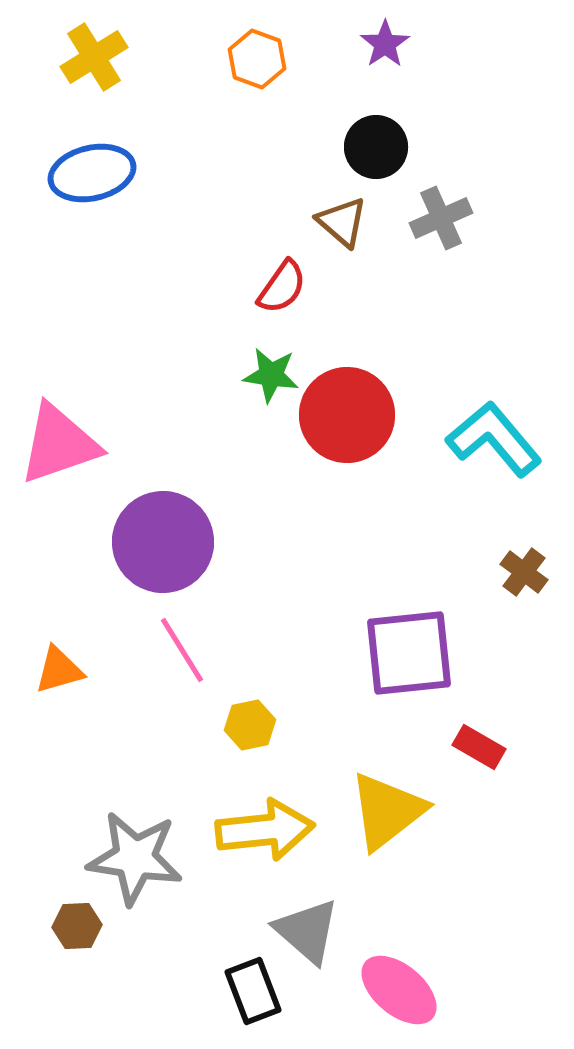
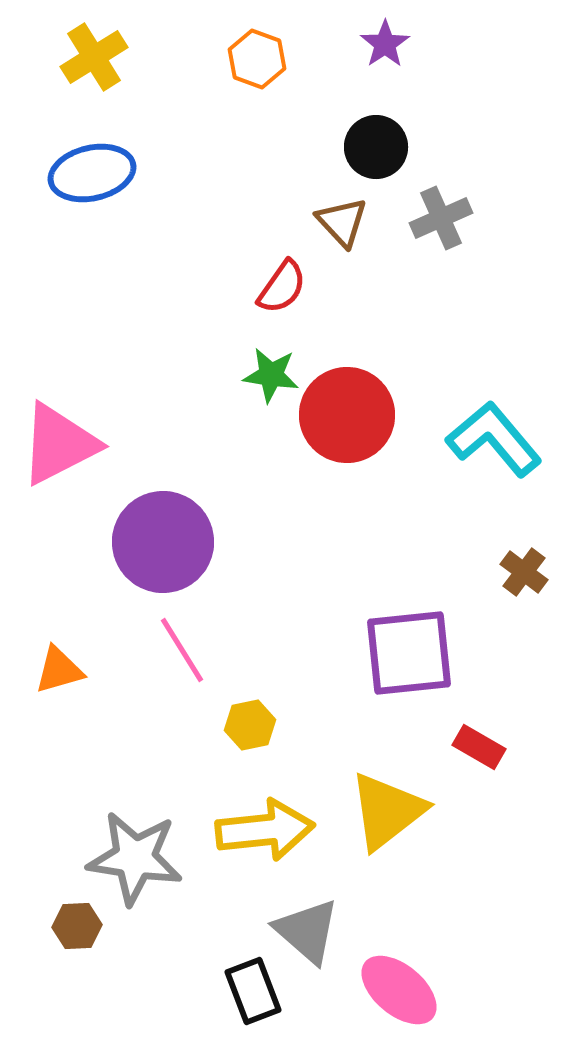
brown triangle: rotated 6 degrees clockwise
pink triangle: rotated 8 degrees counterclockwise
